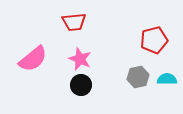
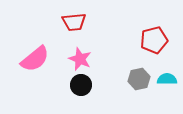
pink semicircle: moved 2 px right
gray hexagon: moved 1 px right, 2 px down
